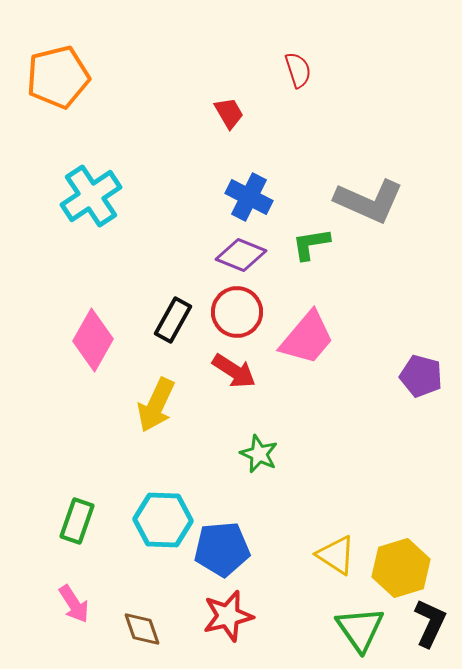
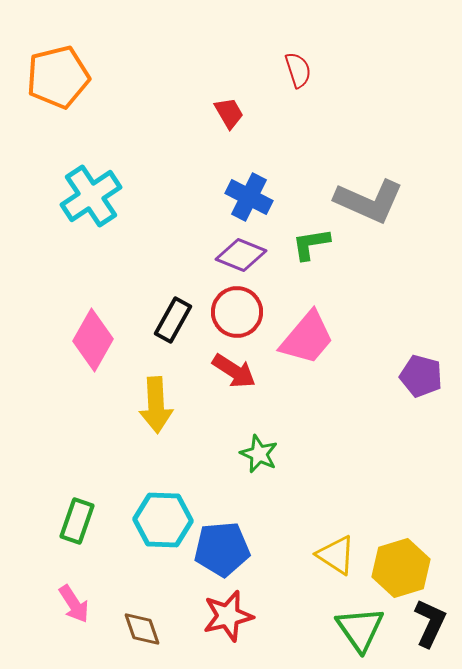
yellow arrow: rotated 28 degrees counterclockwise
